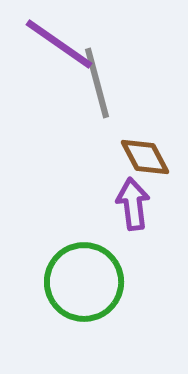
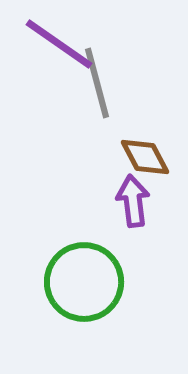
purple arrow: moved 3 px up
